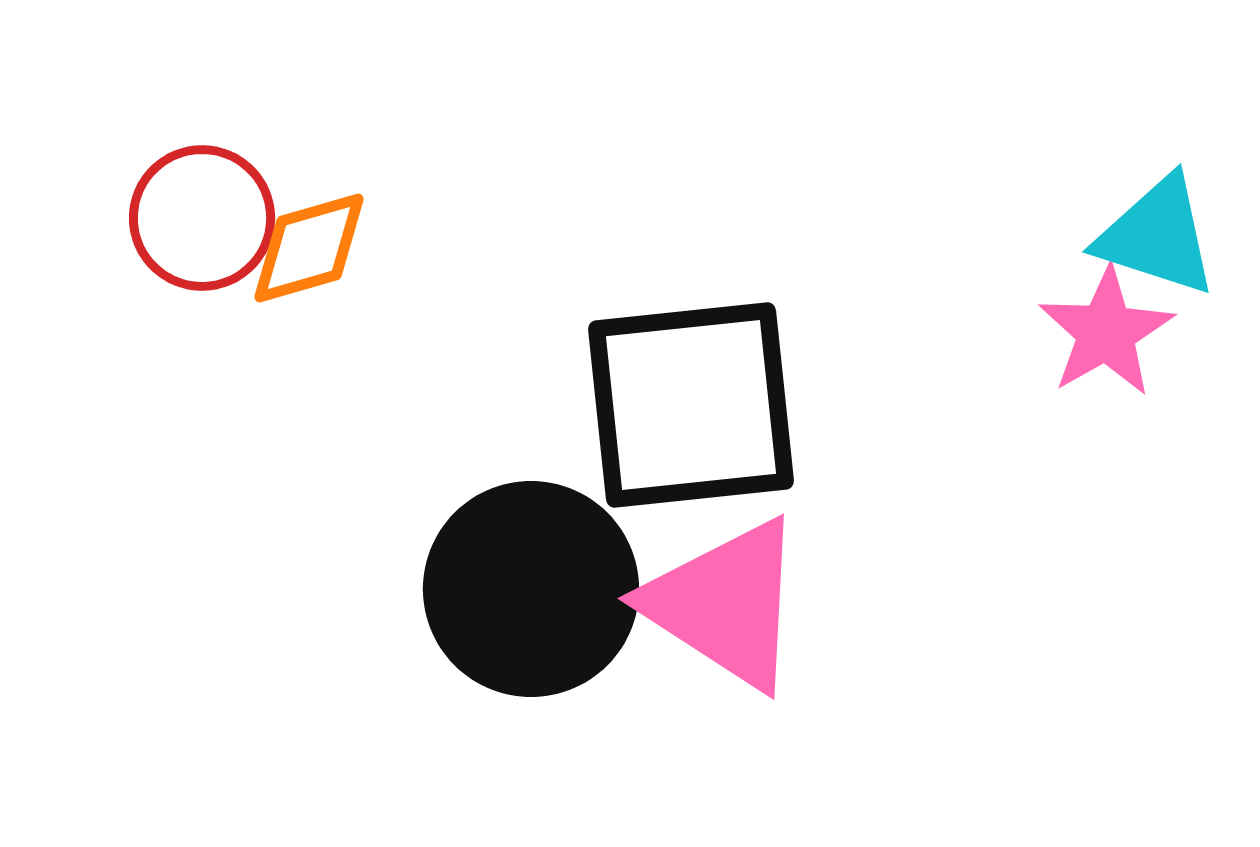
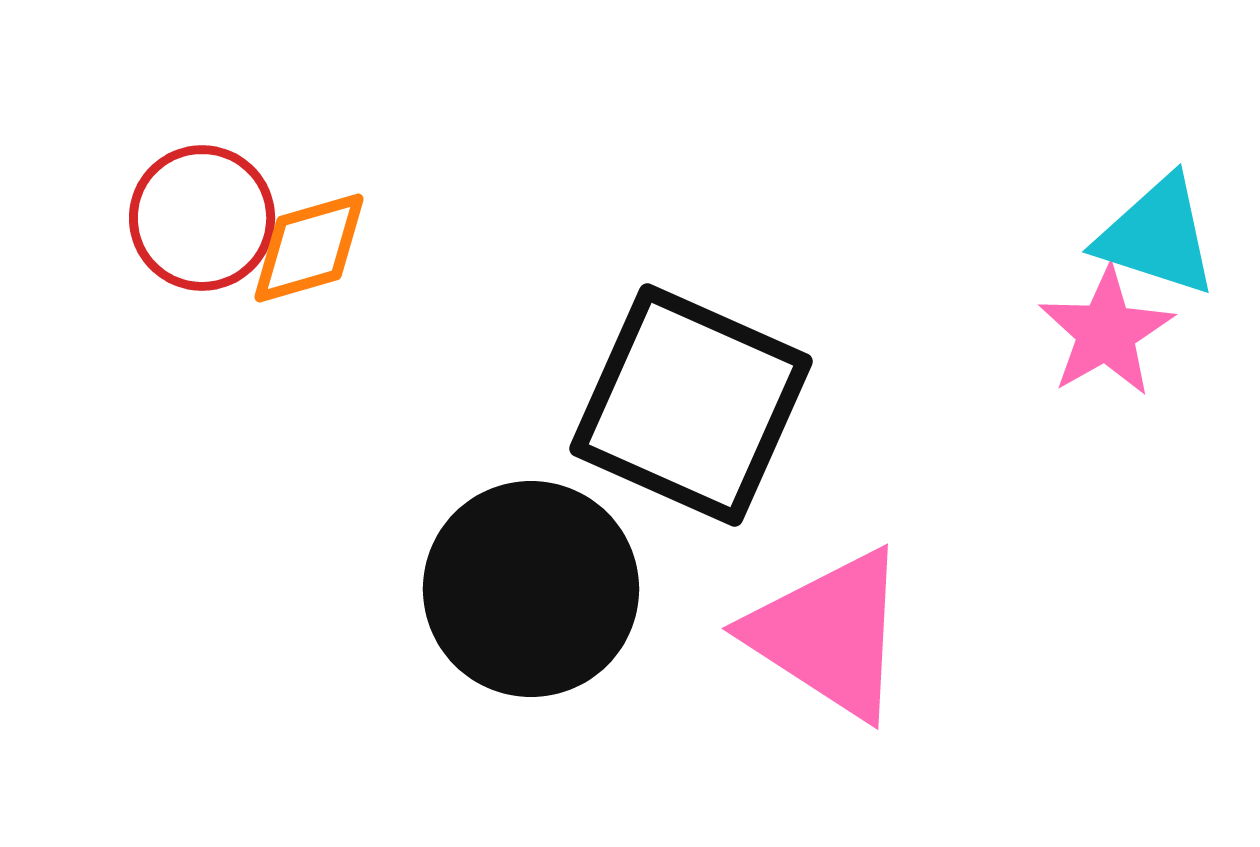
black square: rotated 30 degrees clockwise
pink triangle: moved 104 px right, 30 px down
